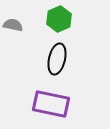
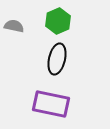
green hexagon: moved 1 px left, 2 px down
gray semicircle: moved 1 px right, 1 px down
